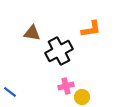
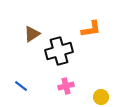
brown triangle: moved 1 px down; rotated 42 degrees counterclockwise
black cross: rotated 12 degrees clockwise
blue line: moved 11 px right, 6 px up
yellow circle: moved 19 px right
